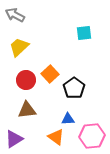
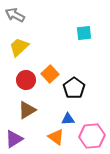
brown triangle: rotated 24 degrees counterclockwise
